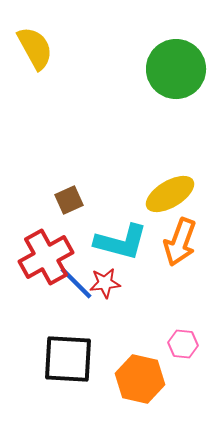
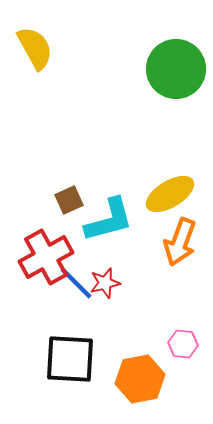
cyan L-shape: moved 12 px left, 22 px up; rotated 30 degrees counterclockwise
red star: rotated 8 degrees counterclockwise
black square: moved 2 px right
orange hexagon: rotated 24 degrees counterclockwise
